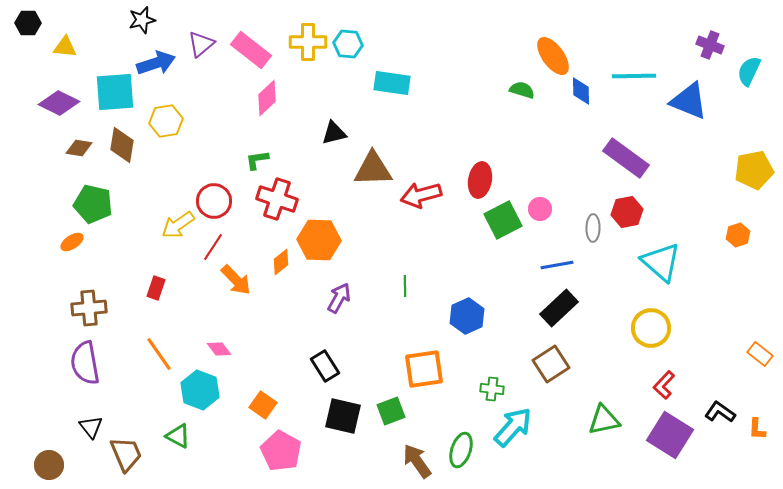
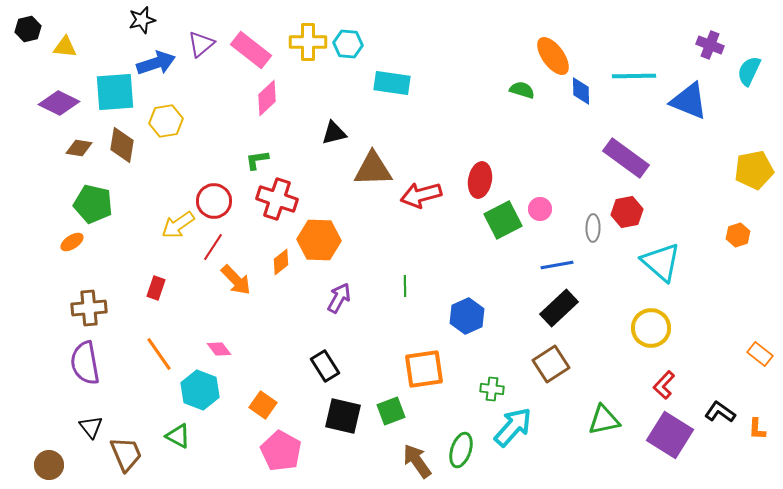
black hexagon at (28, 23): moved 6 px down; rotated 15 degrees counterclockwise
